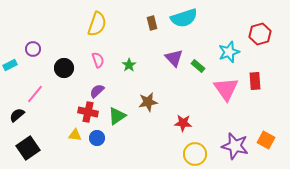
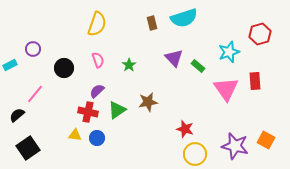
green triangle: moved 6 px up
red star: moved 2 px right, 6 px down; rotated 12 degrees clockwise
